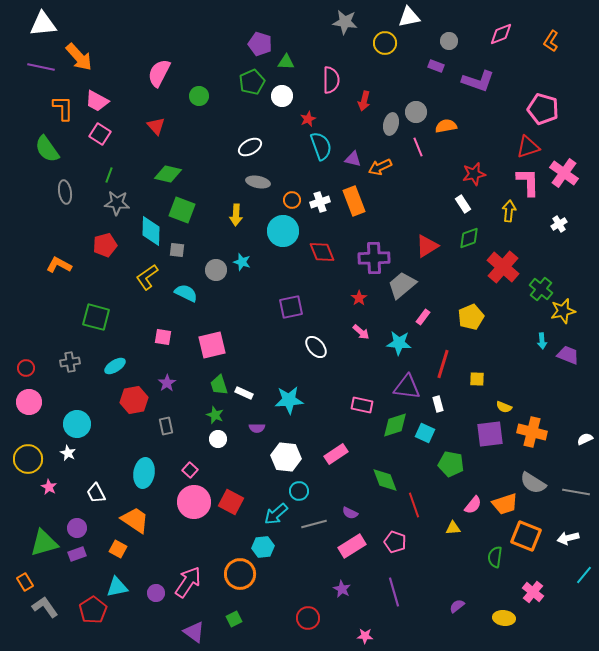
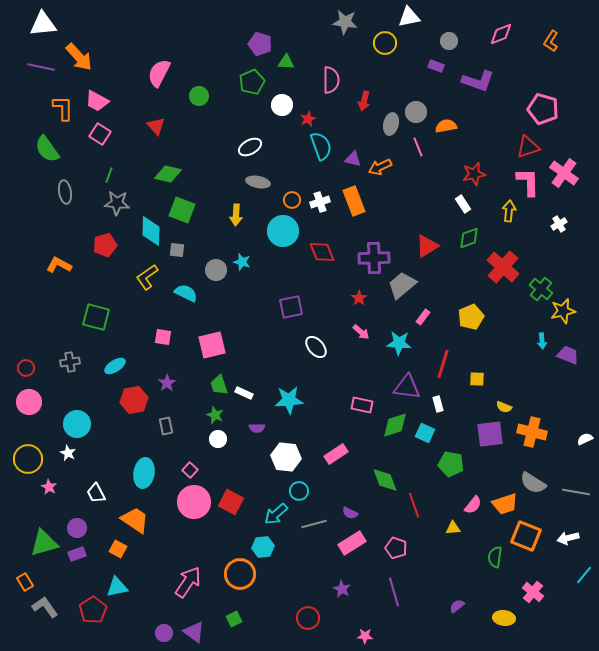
white circle at (282, 96): moved 9 px down
pink pentagon at (395, 542): moved 1 px right, 6 px down
pink rectangle at (352, 546): moved 3 px up
purple circle at (156, 593): moved 8 px right, 40 px down
